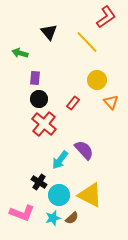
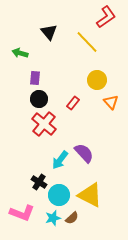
purple semicircle: moved 3 px down
